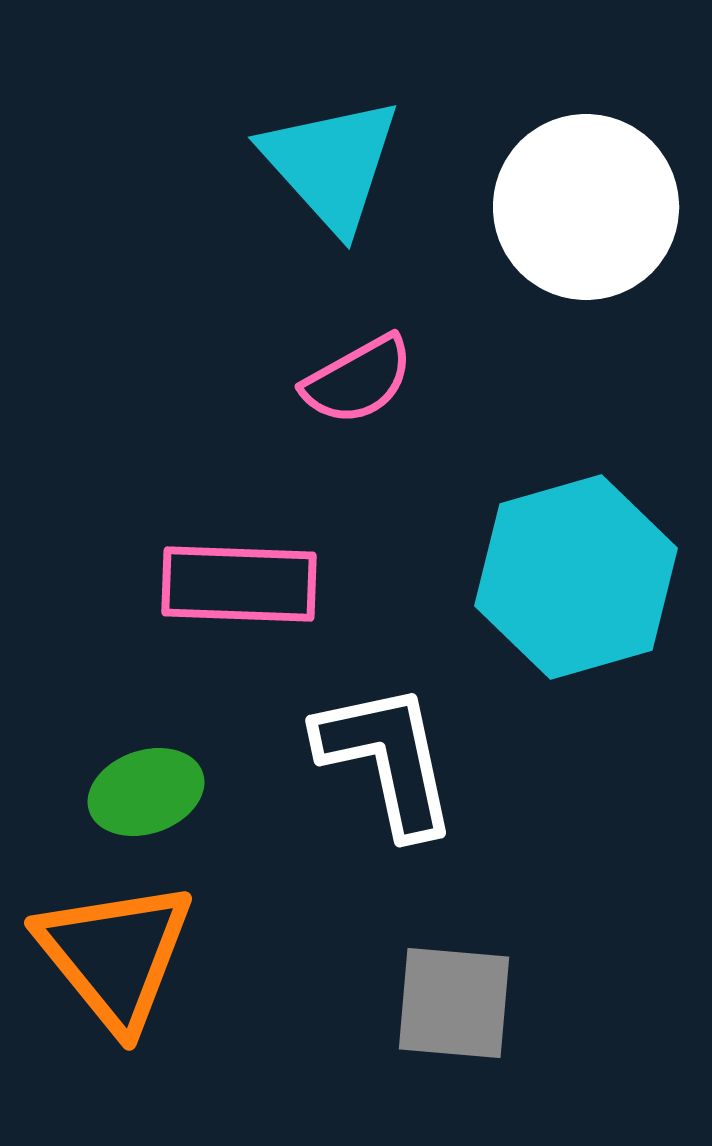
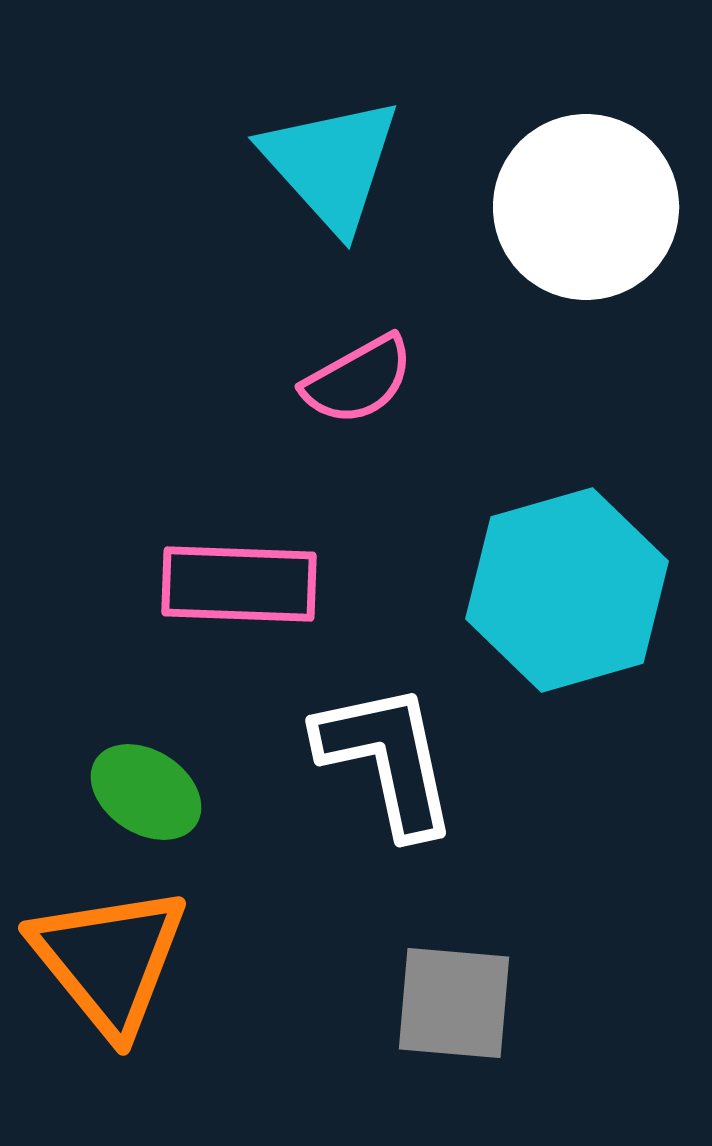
cyan hexagon: moved 9 px left, 13 px down
green ellipse: rotated 52 degrees clockwise
orange triangle: moved 6 px left, 5 px down
